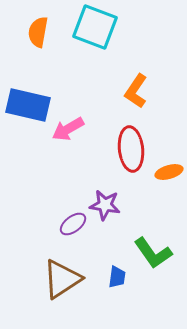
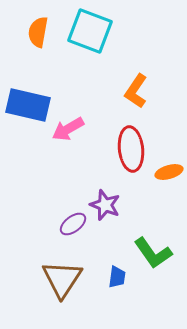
cyan square: moved 5 px left, 4 px down
purple star: rotated 12 degrees clockwise
brown triangle: rotated 24 degrees counterclockwise
